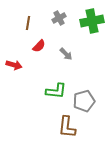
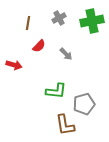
gray pentagon: moved 3 px down
brown L-shape: moved 2 px left, 2 px up; rotated 15 degrees counterclockwise
